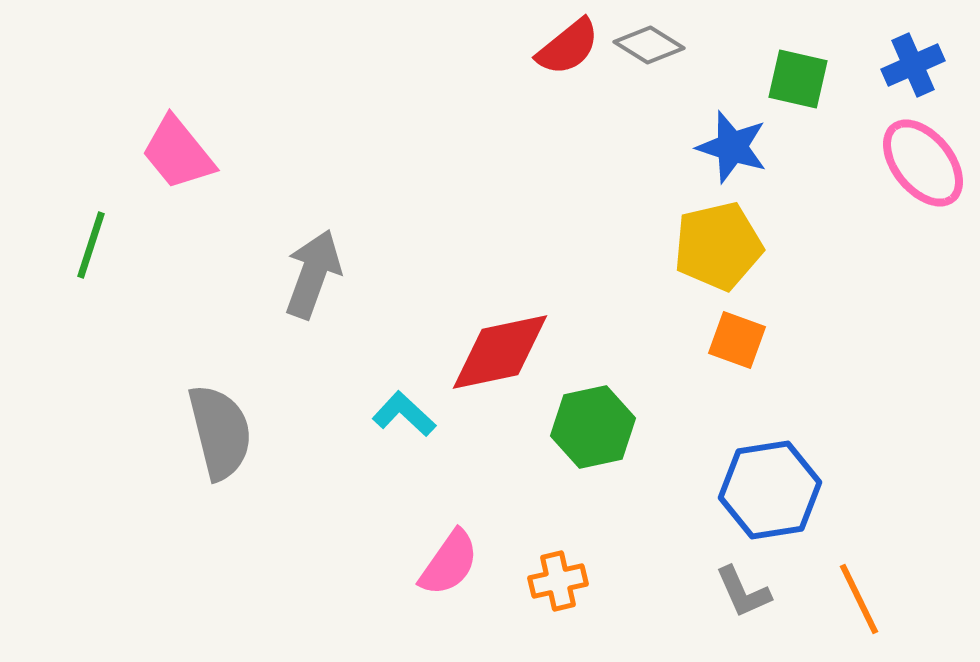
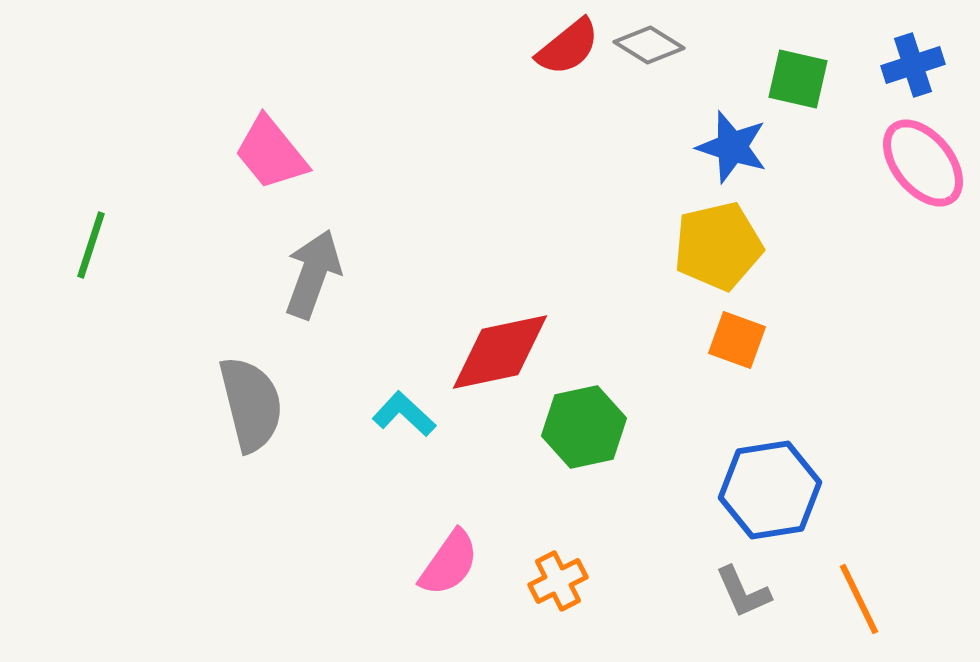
blue cross: rotated 6 degrees clockwise
pink trapezoid: moved 93 px right
green hexagon: moved 9 px left
gray semicircle: moved 31 px right, 28 px up
orange cross: rotated 14 degrees counterclockwise
